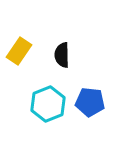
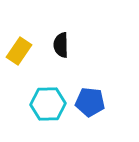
black semicircle: moved 1 px left, 10 px up
cyan hexagon: rotated 20 degrees clockwise
